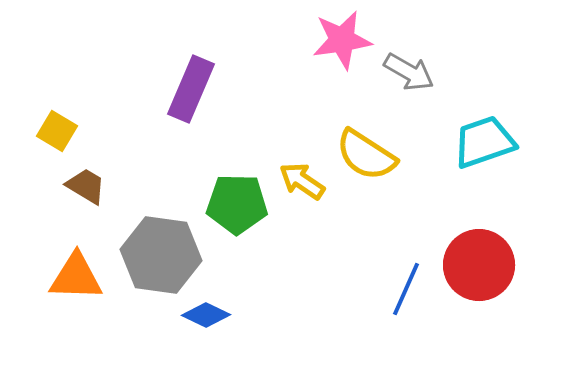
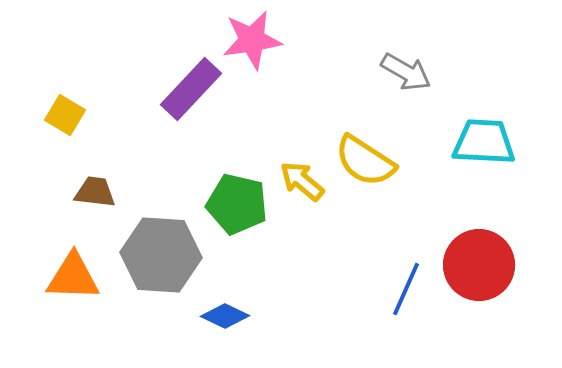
pink star: moved 90 px left
gray arrow: moved 3 px left
purple rectangle: rotated 20 degrees clockwise
yellow square: moved 8 px right, 16 px up
cyan trapezoid: rotated 22 degrees clockwise
yellow semicircle: moved 1 px left, 6 px down
yellow arrow: rotated 6 degrees clockwise
brown trapezoid: moved 9 px right, 6 px down; rotated 24 degrees counterclockwise
green pentagon: rotated 12 degrees clockwise
gray hexagon: rotated 4 degrees counterclockwise
orange triangle: moved 3 px left
blue diamond: moved 19 px right, 1 px down
